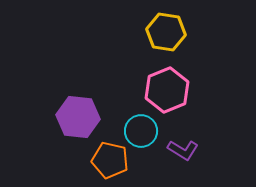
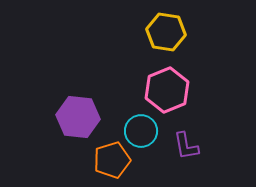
purple L-shape: moved 3 px right, 4 px up; rotated 48 degrees clockwise
orange pentagon: moved 2 px right; rotated 30 degrees counterclockwise
